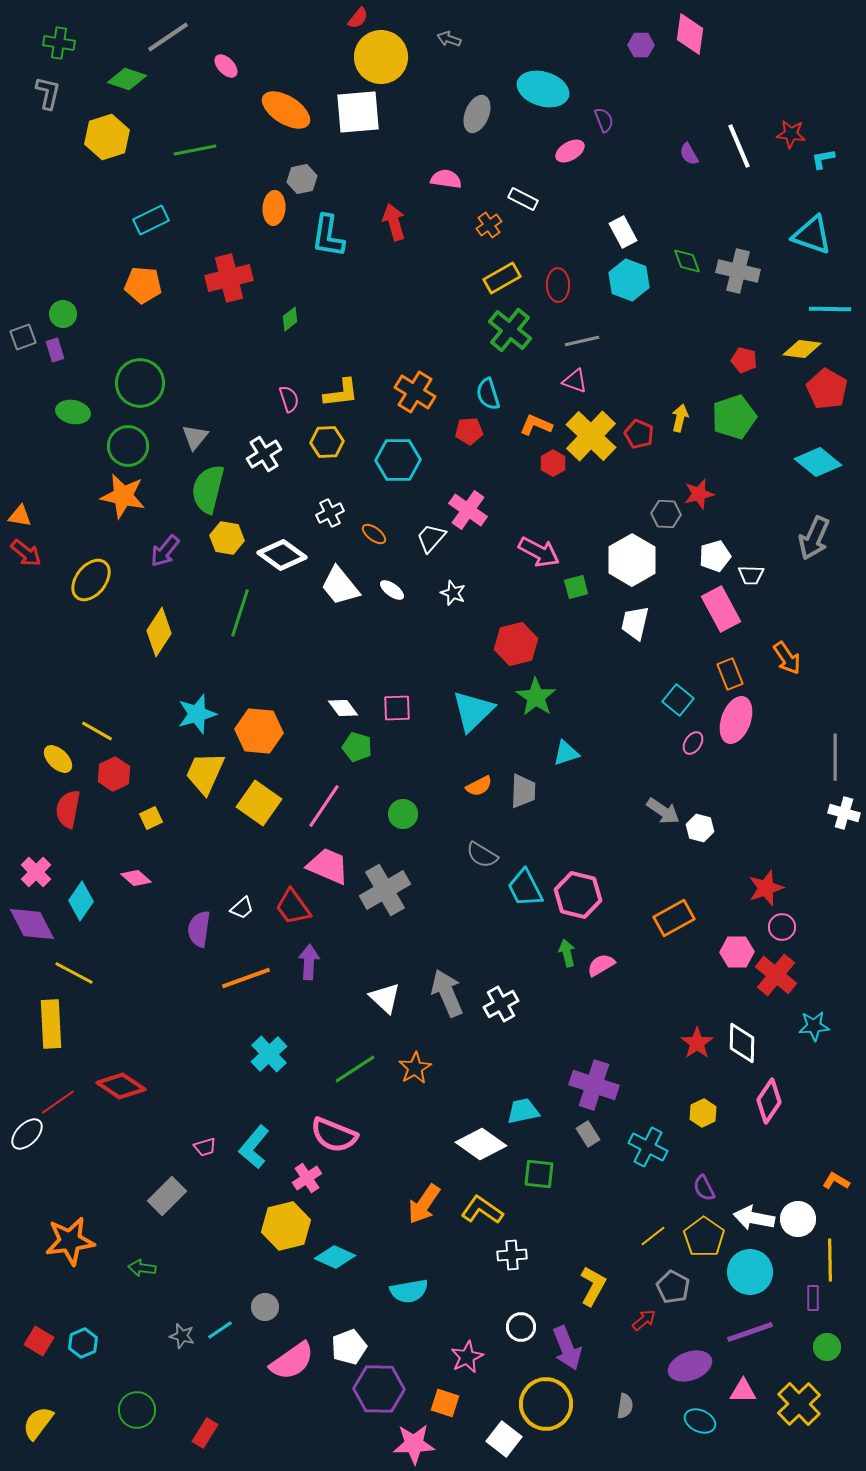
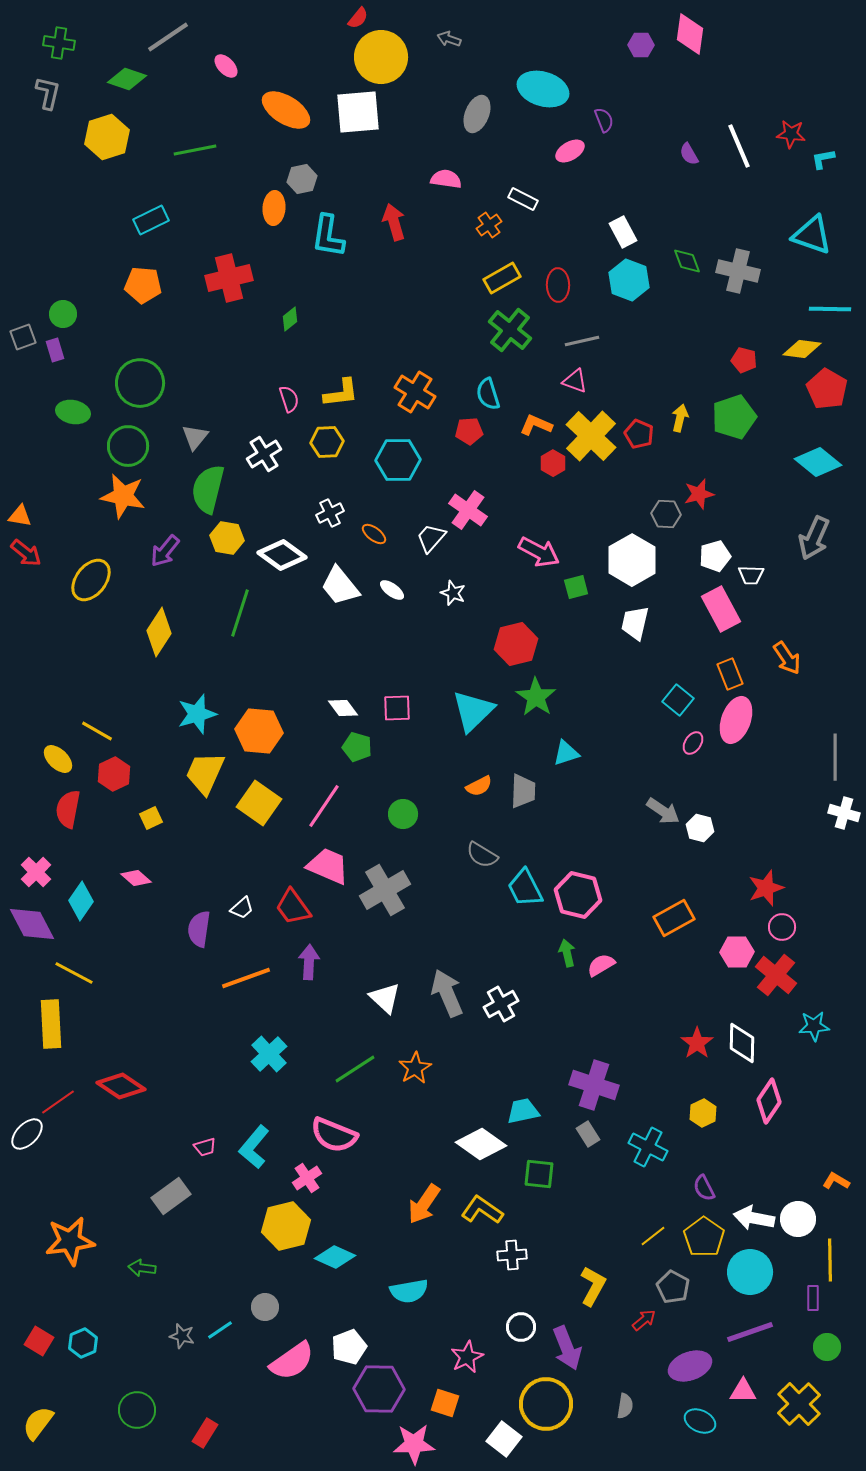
gray rectangle at (167, 1196): moved 4 px right; rotated 9 degrees clockwise
